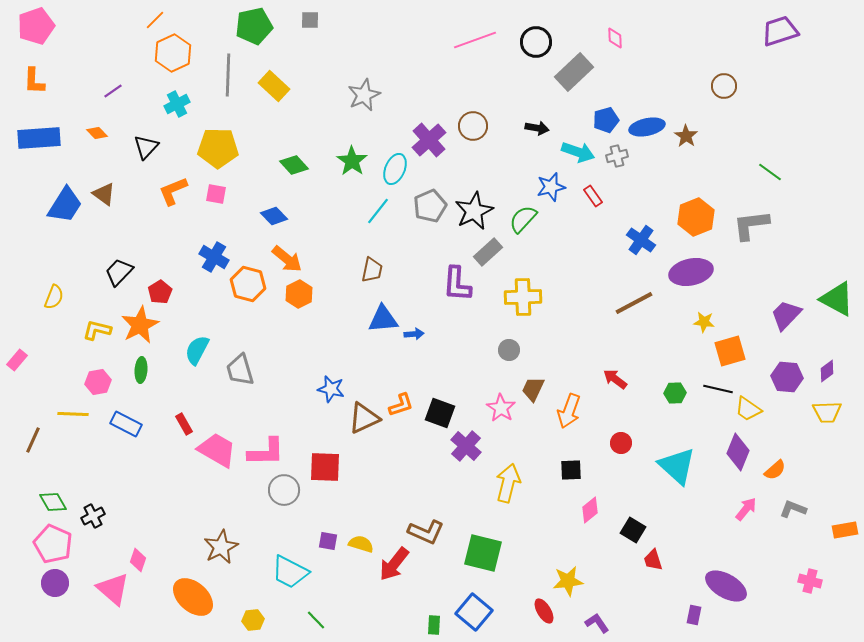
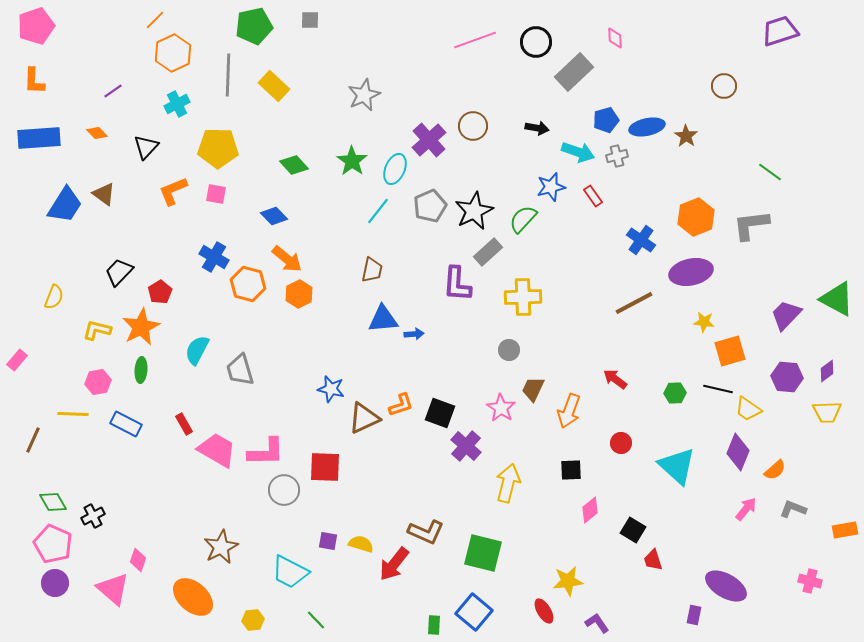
orange star at (140, 325): moved 1 px right, 2 px down
